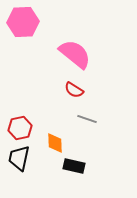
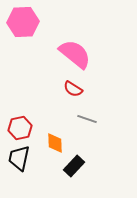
red semicircle: moved 1 px left, 1 px up
black rectangle: rotated 60 degrees counterclockwise
